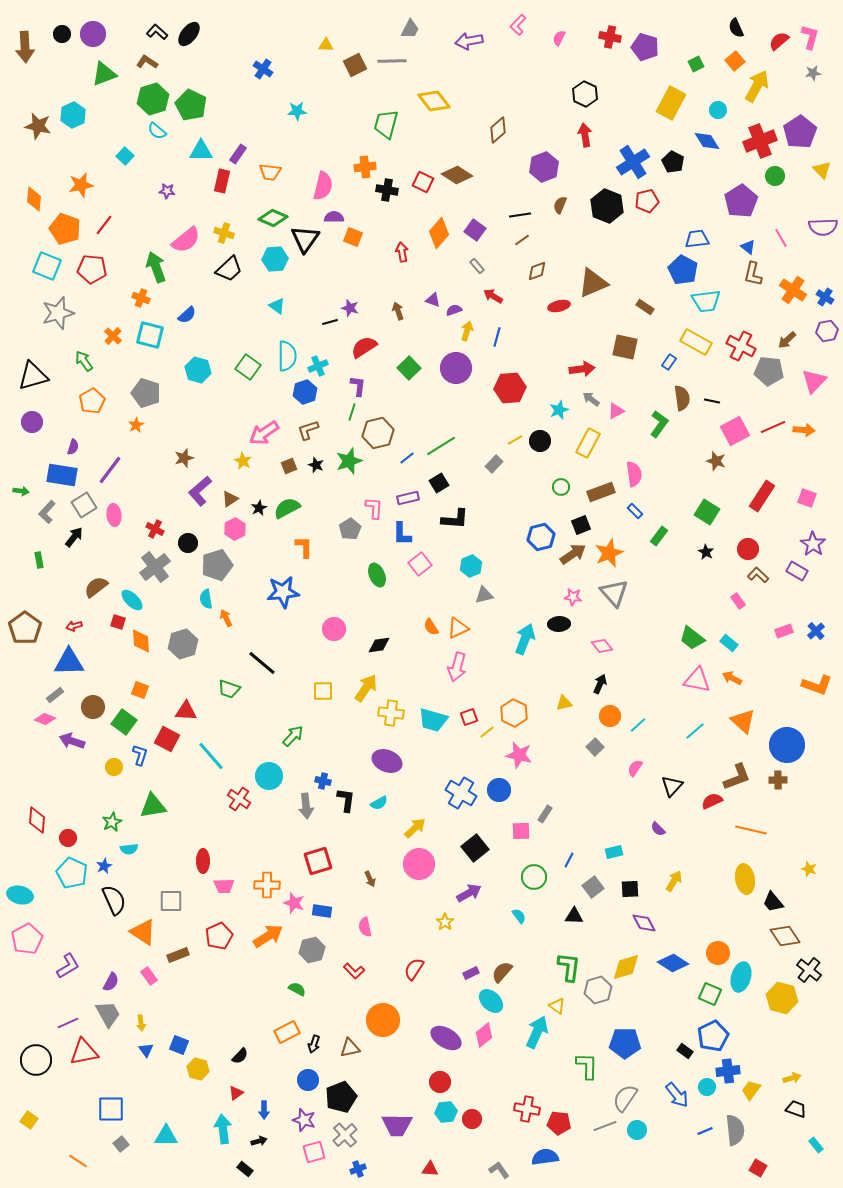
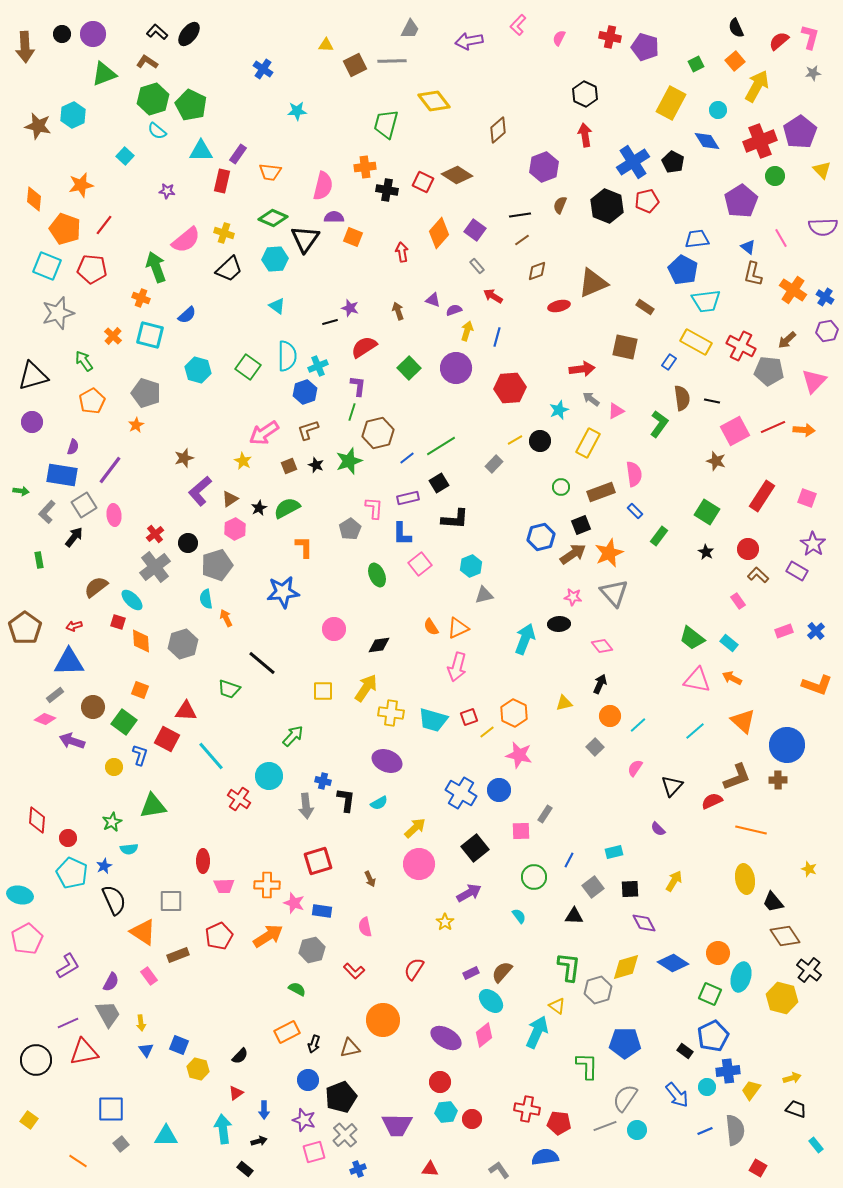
red cross at (155, 529): moved 5 px down; rotated 24 degrees clockwise
